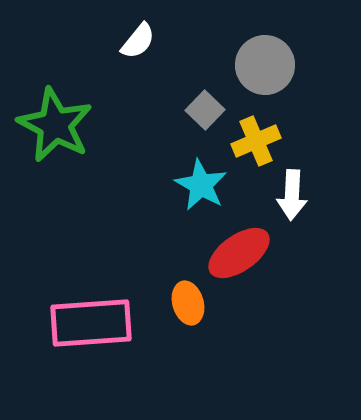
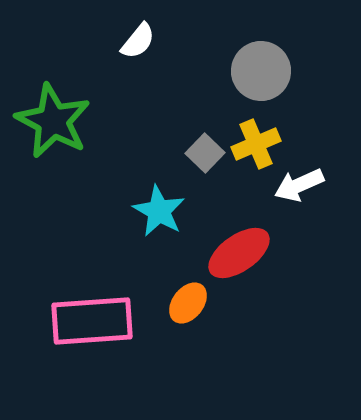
gray circle: moved 4 px left, 6 px down
gray square: moved 43 px down
green star: moved 2 px left, 4 px up
yellow cross: moved 3 px down
cyan star: moved 42 px left, 26 px down
white arrow: moved 7 px right, 10 px up; rotated 63 degrees clockwise
orange ellipse: rotated 54 degrees clockwise
pink rectangle: moved 1 px right, 2 px up
